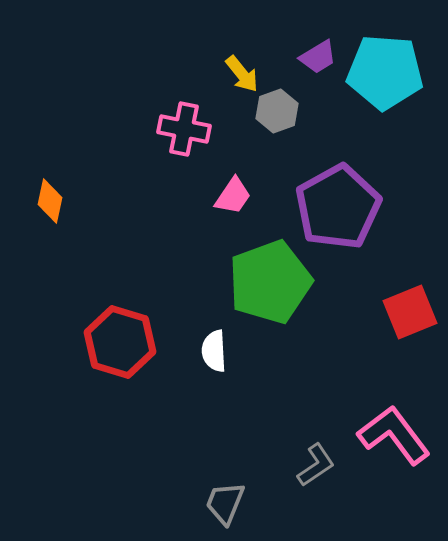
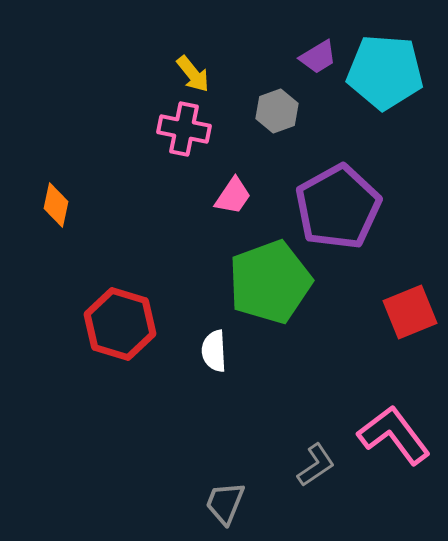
yellow arrow: moved 49 px left
orange diamond: moved 6 px right, 4 px down
red hexagon: moved 18 px up
